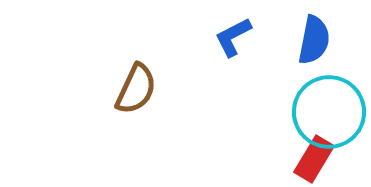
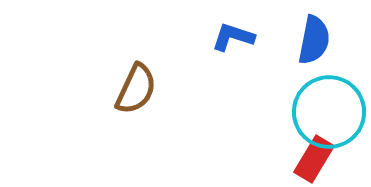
blue L-shape: rotated 45 degrees clockwise
